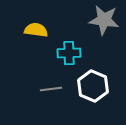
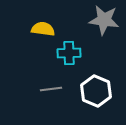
yellow semicircle: moved 7 px right, 1 px up
white hexagon: moved 3 px right, 5 px down
